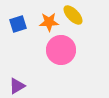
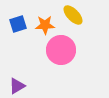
orange star: moved 4 px left, 3 px down
